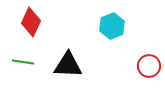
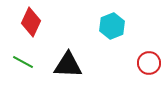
green line: rotated 20 degrees clockwise
red circle: moved 3 px up
